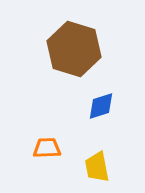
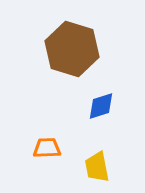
brown hexagon: moved 2 px left
